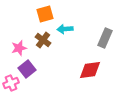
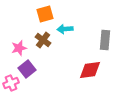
gray rectangle: moved 2 px down; rotated 18 degrees counterclockwise
